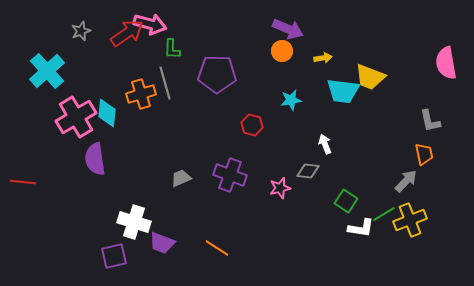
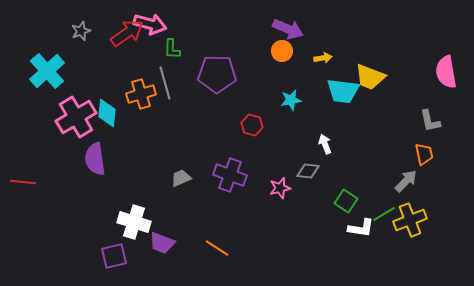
pink semicircle: moved 9 px down
